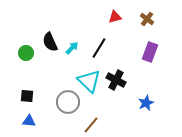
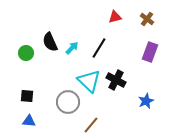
blue star: moved 2 px up
